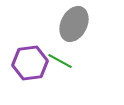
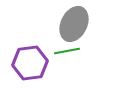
green line: moved 7 px right, 10 px up; rotated 40 degrees counterclockwise
